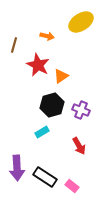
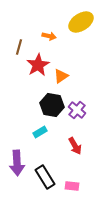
orange arrow: moved 2 px right
brown line: moved 5 px right, 2 px down
red star: rotated 15 degrees clockwise
black hexagon: rotated 25 degrees clockwise
purple cross: moved 4 px left; rotated 18 degrees clockwise
cyan rectangle: moved 2 px left
red arrow: moved 4 px left
purple arrow: moved 5 px up
black rectangle: rotated 25 degrees clockwise
pink rectangle: rotated 32 degrees counterclockwise
